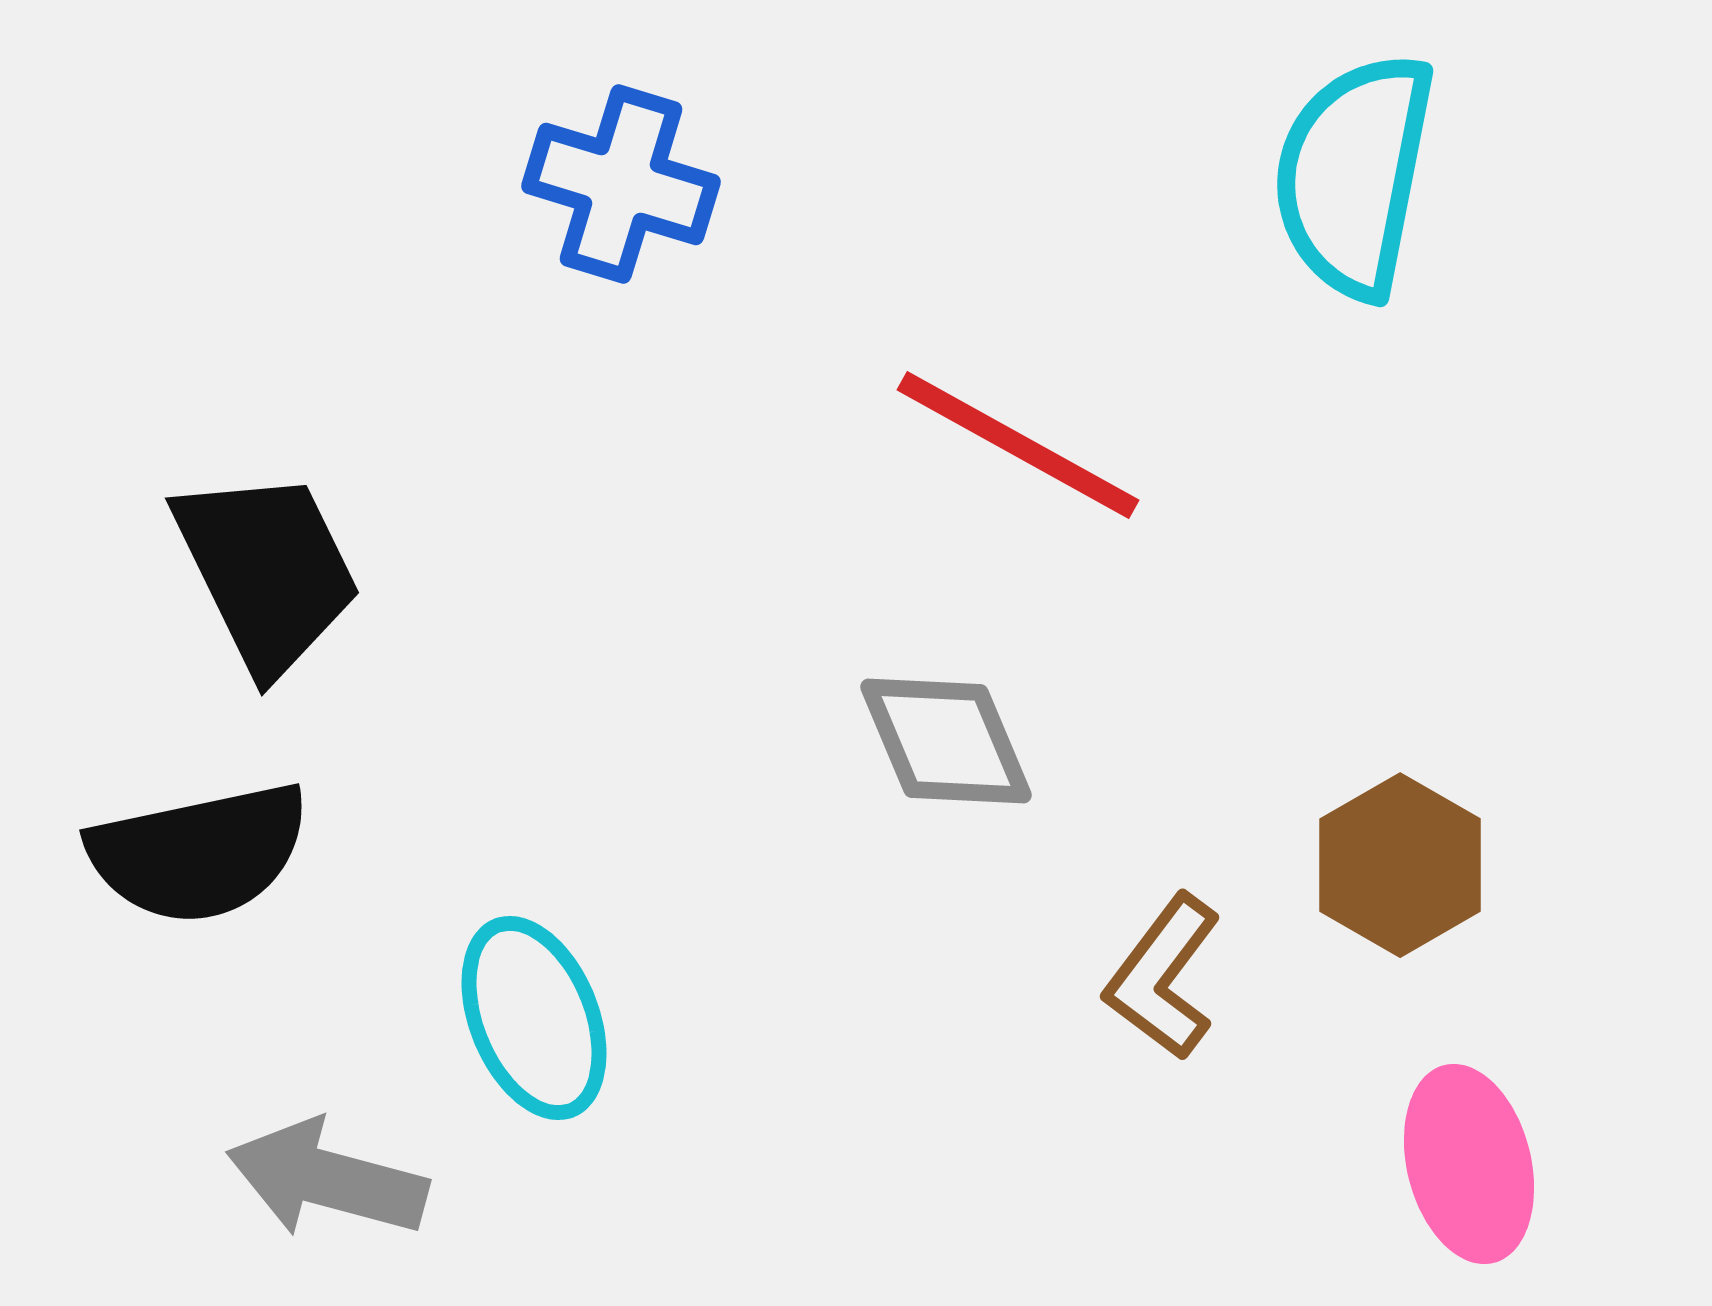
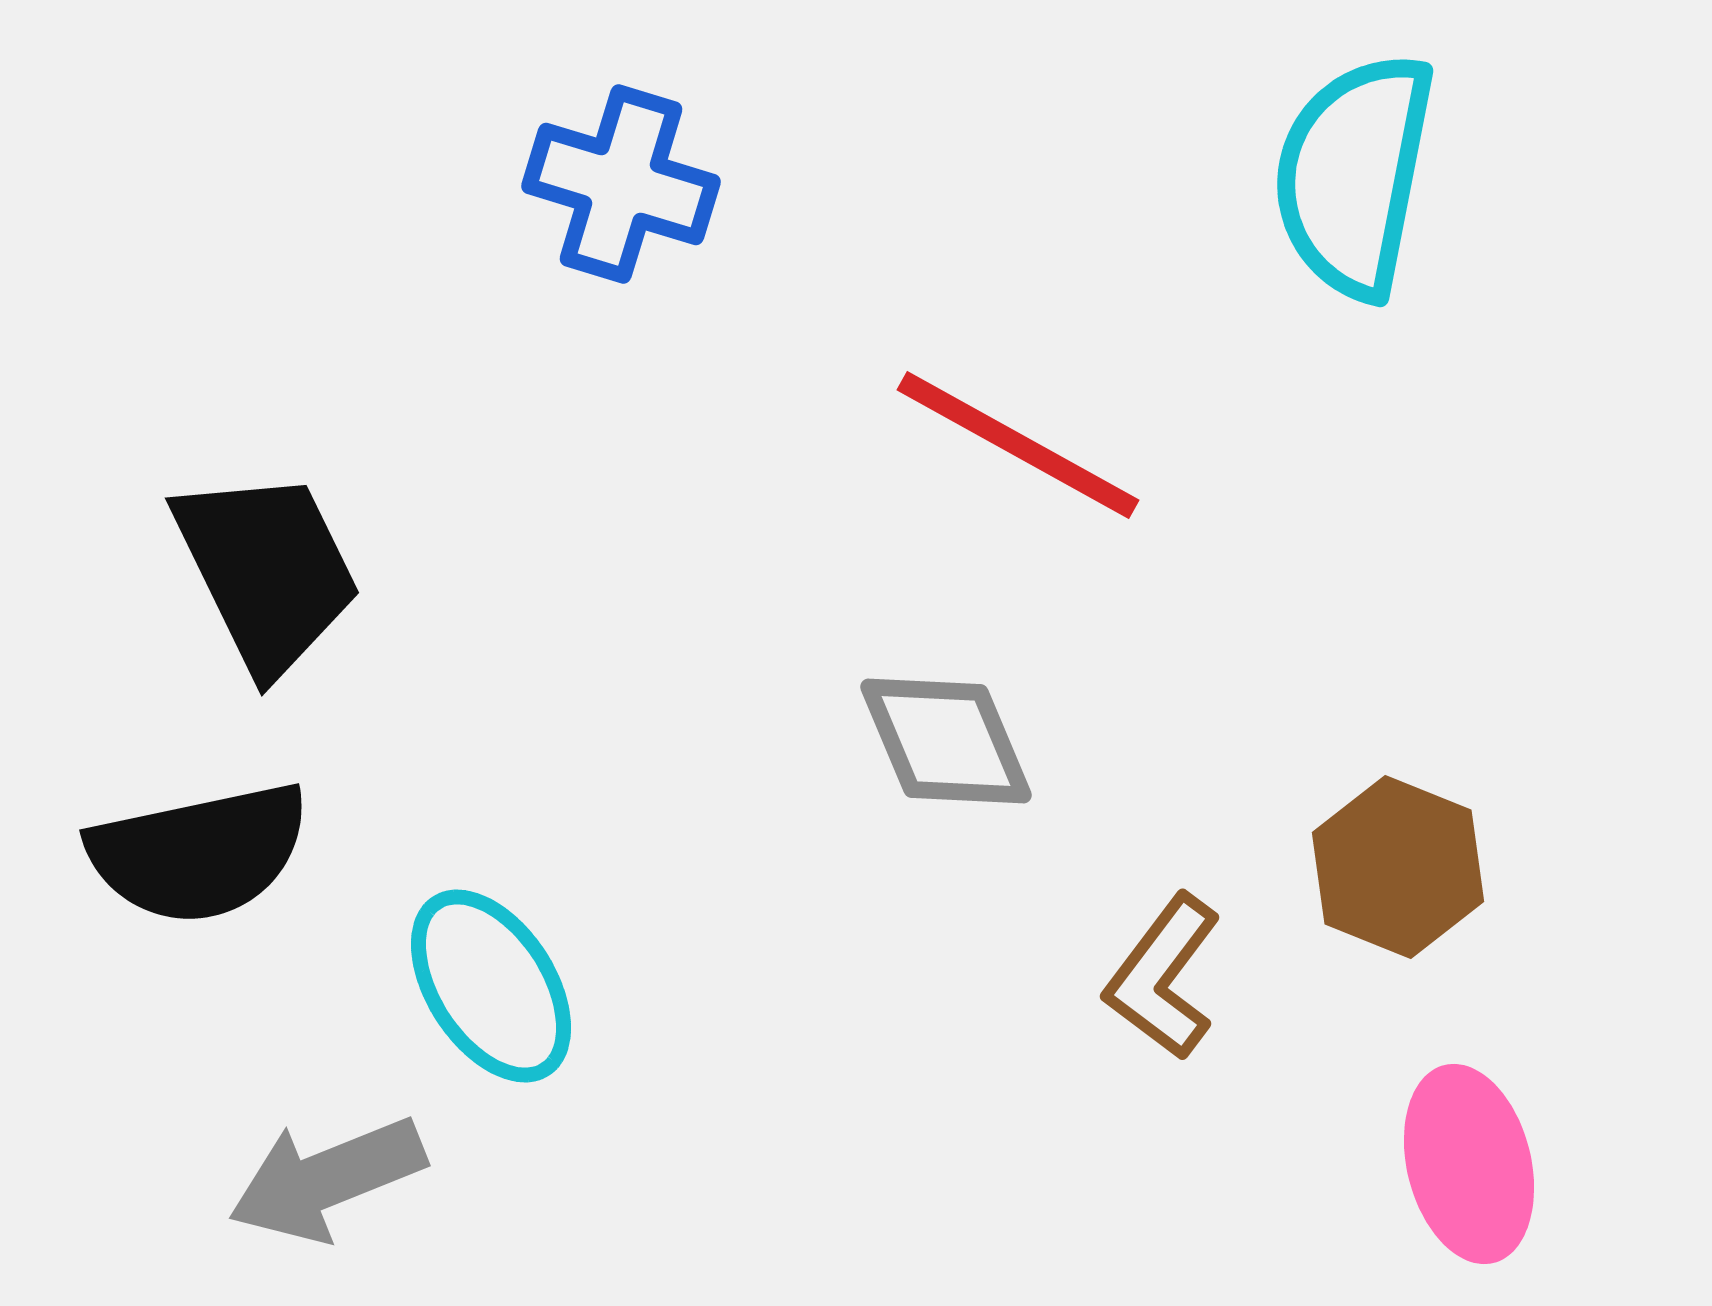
brown hexagon: moved 2 px left, 2 px down; rotated 8 degrees counterclockwise
cyan ellipse: moved 43 px left, 32 px up; rotated 11 degrees counterclockwise
gray arrow: rotated 37 degrees counterclockwise
